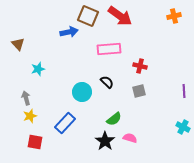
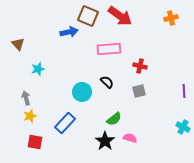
orange cross: moved 3 px left, 2 px down
